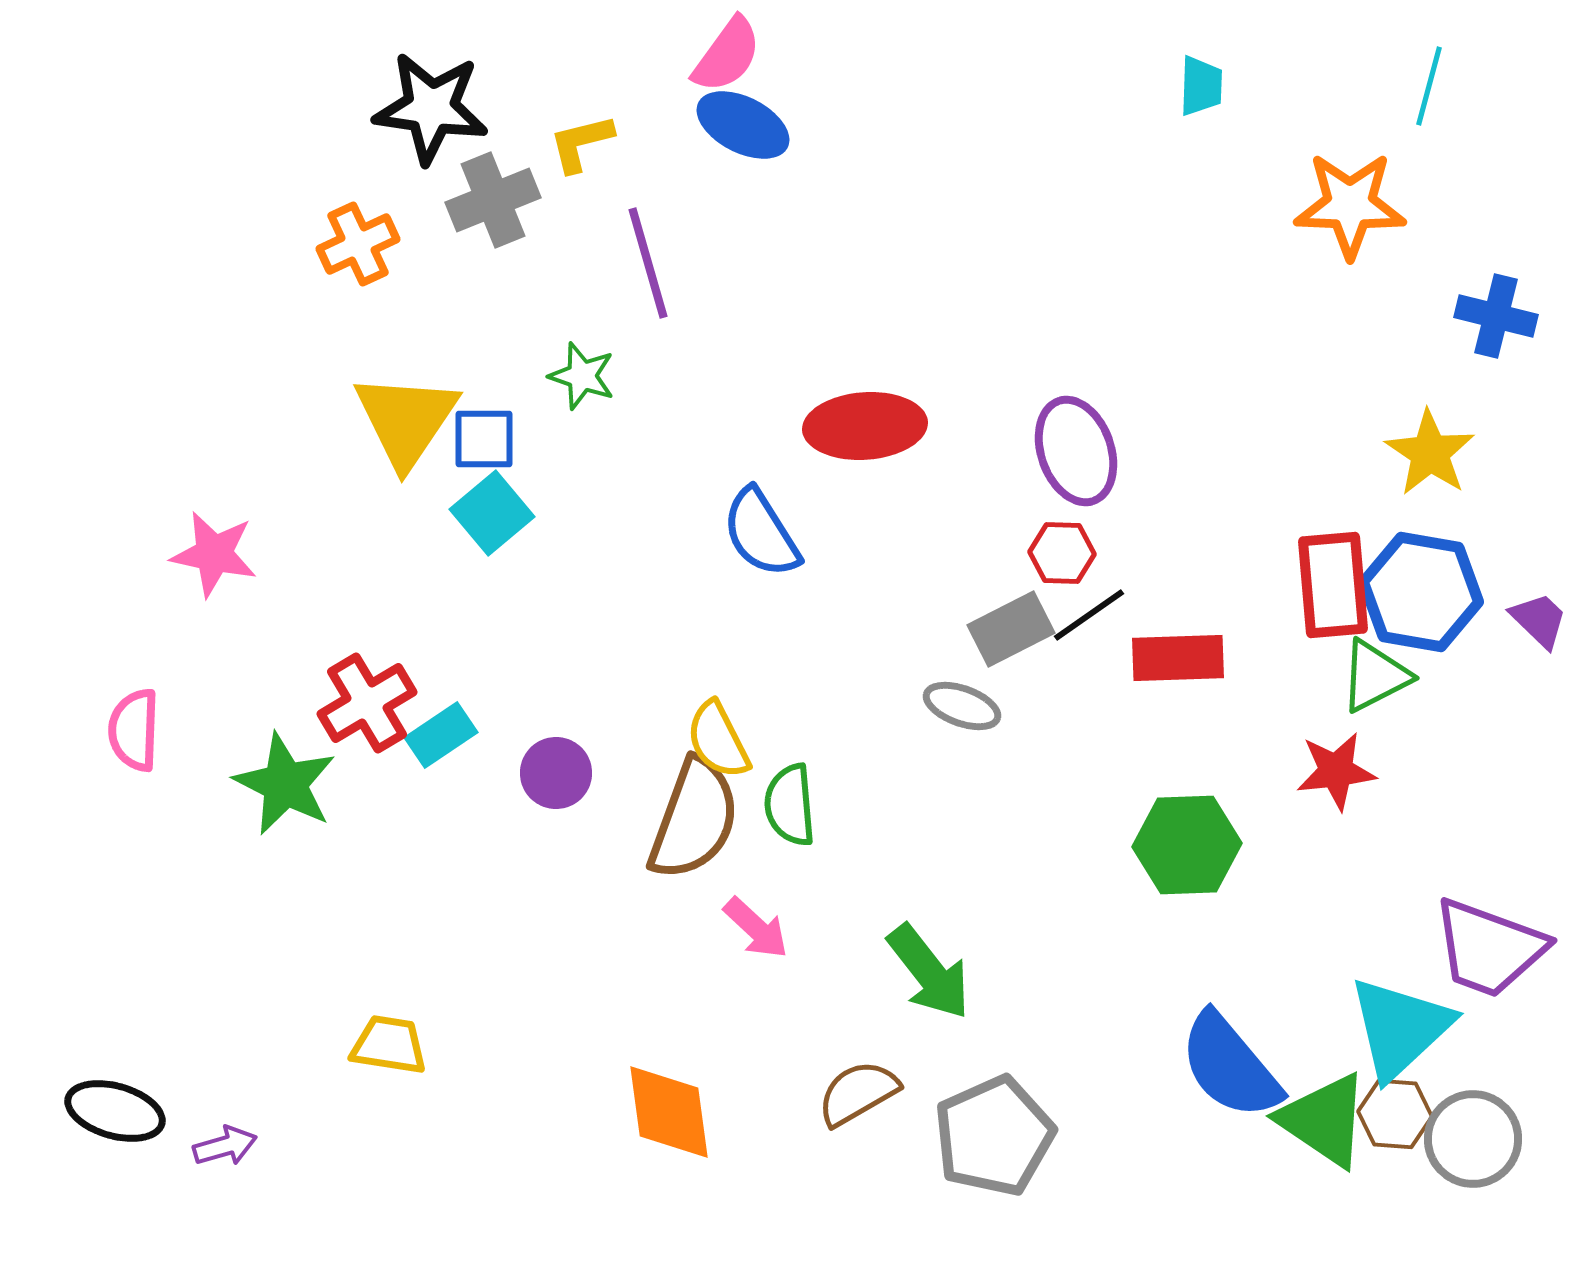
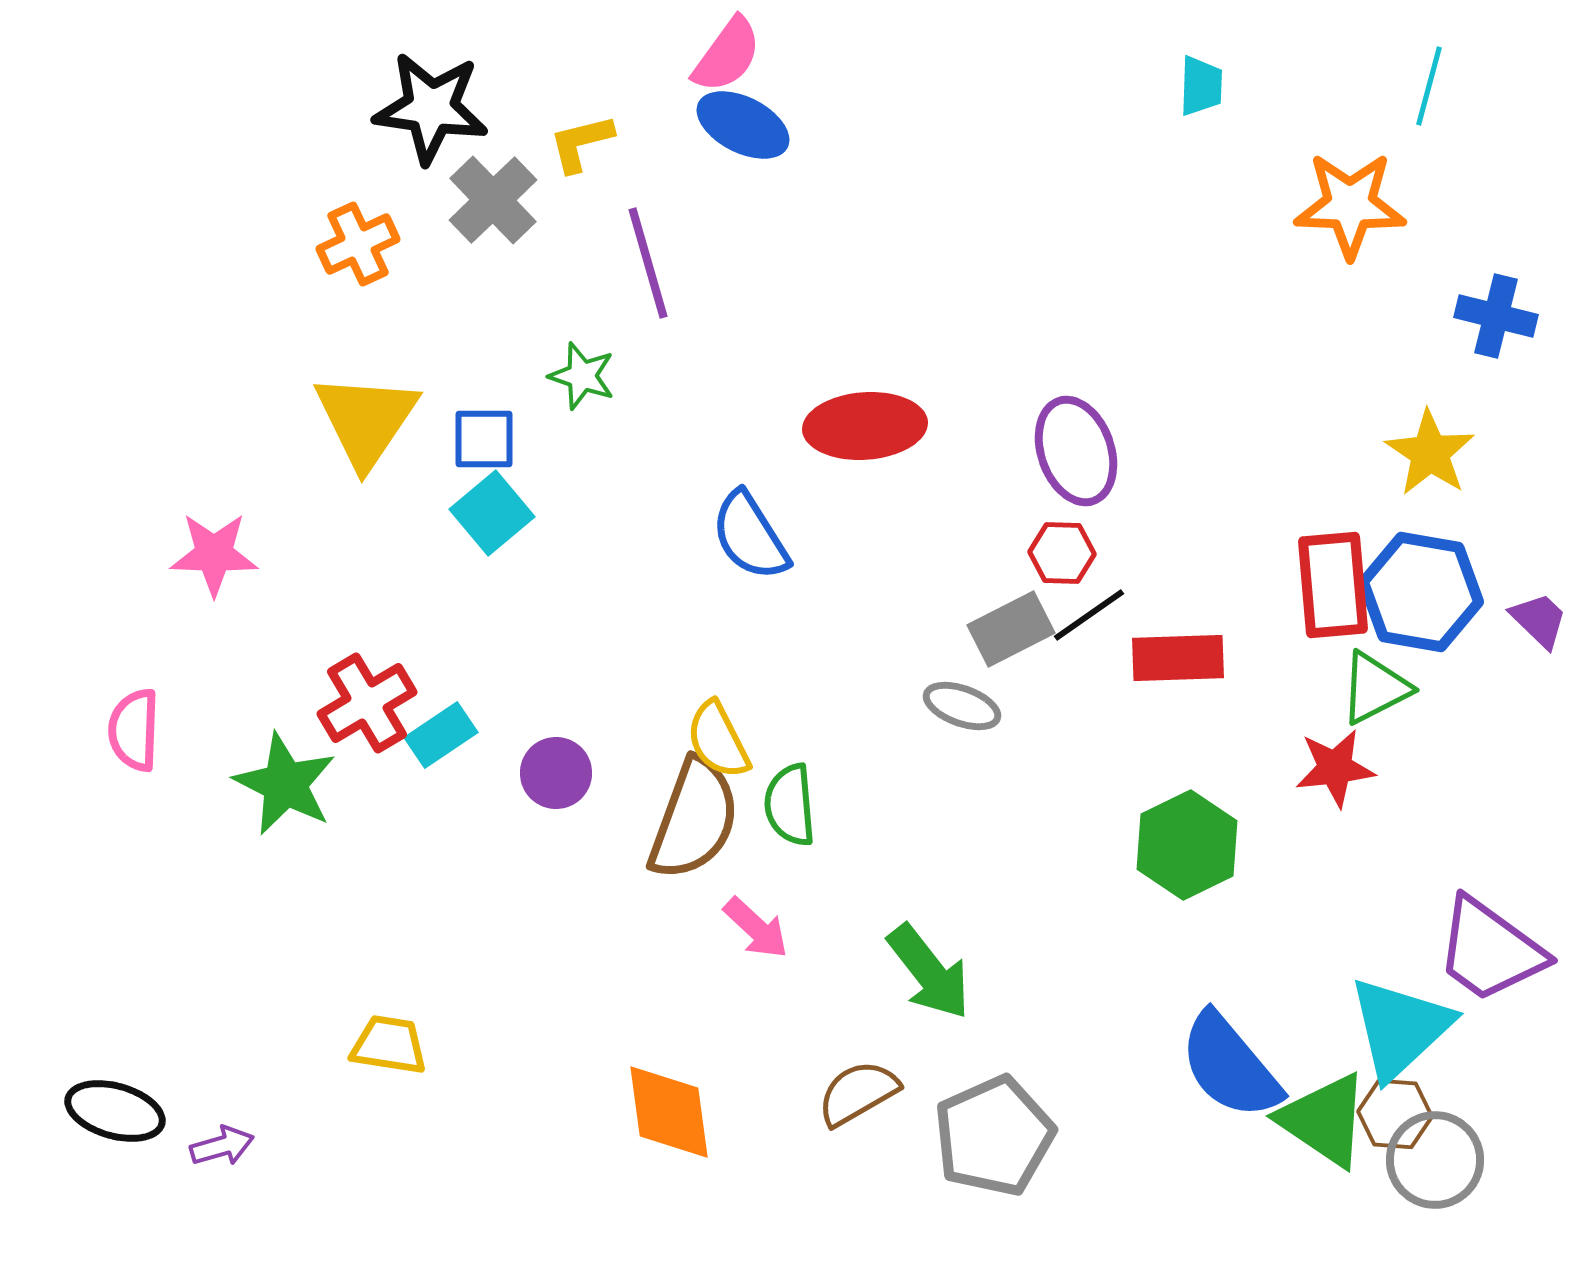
gray cross at (493, 200): rotated 22 degrees counterclockwise
yellow triangle at (406, 420): moved 40 px left
blue semicircle at (761, 533): moved 11 px left, 3 px down
pink star at (214, 554): rotated 10 degrees counterclockwise
green triangle at (1375, 676): moved 12 px down
red star at (1336, 771): moved 1 px left, 3 px up
green hexagon at (1187, 845): rotated 24 degrees counterclockwise
purple trapezoid at (1489, 948): moved 1 px right, 2 px down; rotated 16 degrees clockwise
gray circle at (1473, 1139): moved 38 px left, 21 px down
purple arrow at (225, 1146): moved 3 px left
